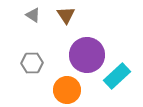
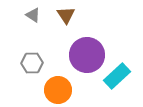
orange circle: moved 9 px left
